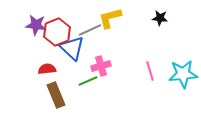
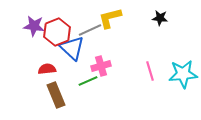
purple star: moved 2 px left, 1 px down
